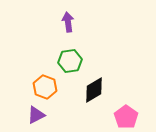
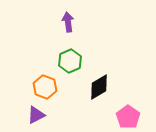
green hexagon: rotated 15 degrees counterclockwise
black diamond: moved 5 px right, 3 px up
pink pentagon: moved 2 px right
